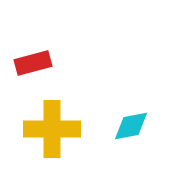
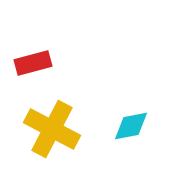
yellow cross: rotated 28 degrees clockwise
